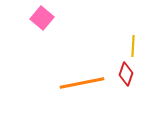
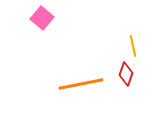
yellow line: rotated 15 degrees counterclockwise
orange line: moved 1 px left, 1 px down
